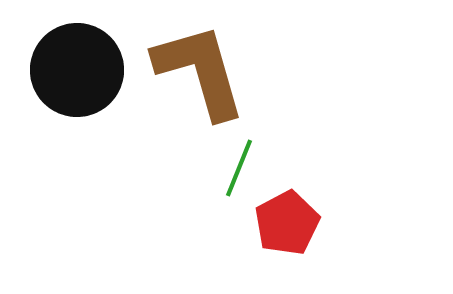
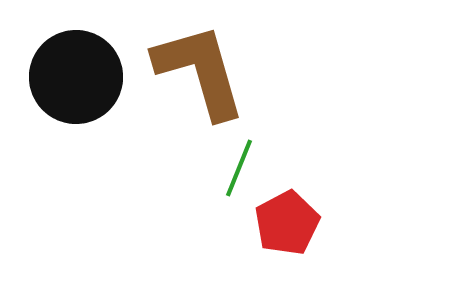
black circle: moved 1 px left, 7 px down
